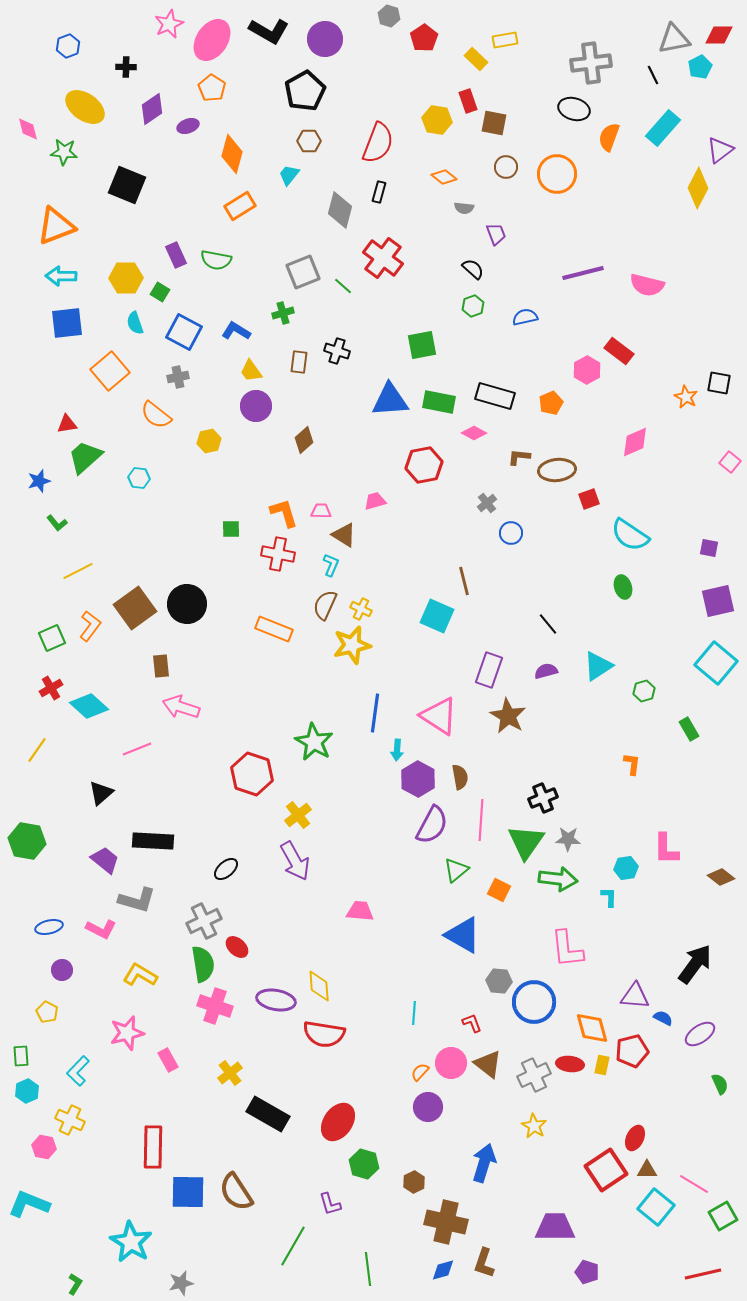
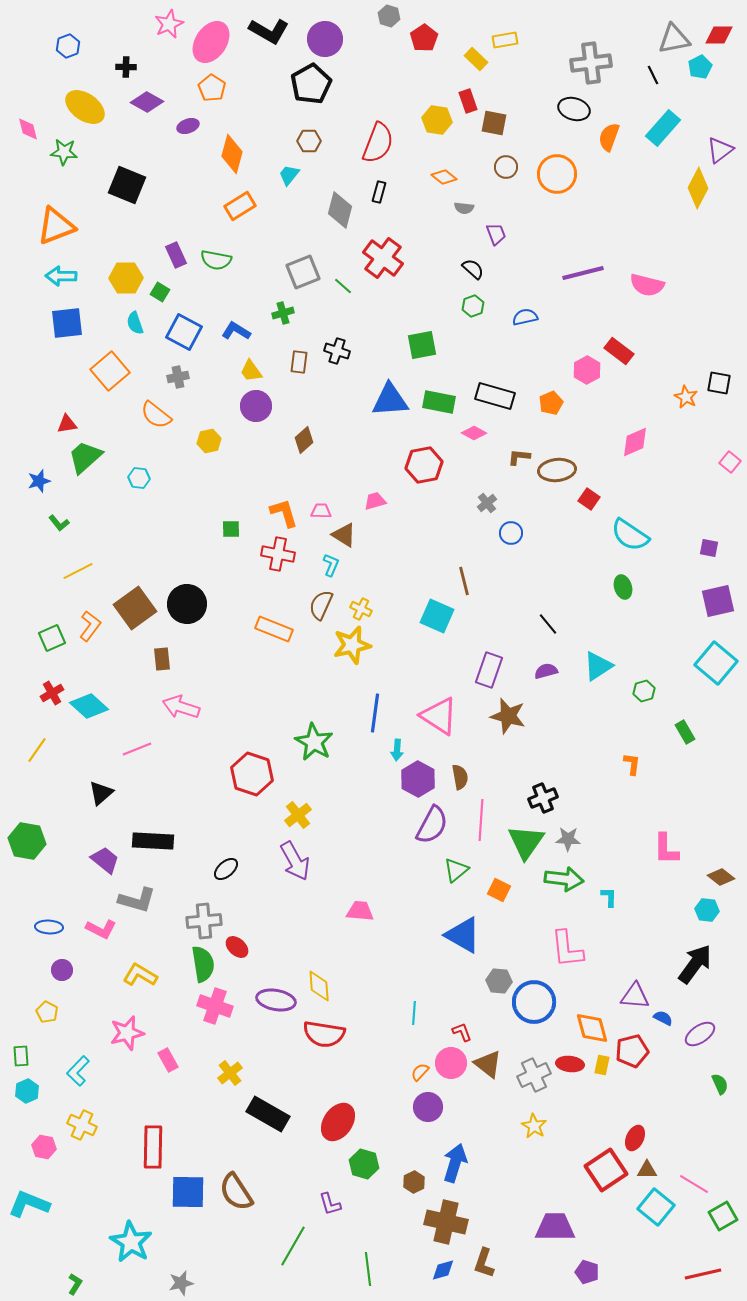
pink ellipse at (212, 40): moved 1 px left, 2 px down
black pentagon at (305, 91): moved 6 px right, 7 px up
purple diamond at (152, 109): moved 5 px left, 7 px up; rotated 64 degrees clockwise
red square at (589, 499): rotated 35 degrees counterclockwise
green L-shape at (57, 523): moved 2 px right
brown semicircle at (325, 605): moved 4 px left
brown rectangle at (161, 666): moved 1 px right, 7 px up
red cross at (51, 688): moved 1 px right, 5 px down
brown star at (508, 716): rotated 15 degrees counterclockwise
green rectangle at (689, 729): moved 4 px left, 3 px down
cyan hexagon at (626, 868): moved 81 px right, 42 px down; rotated 15 degrees clockwise
green arrow at (558, 879): moved 6 px right
gray cross at (204, 921): rotated 20 degrees clockwise
blue ellipse at (49, 927): rotated 16 degrees clockwise
red L-shape at (472, 1023): moved 10 px left, 9 px down
yellow cross at (70, 1120): moved 12 px right, 5 px down
blue arrow at (484, 1163): moved 29 px left
